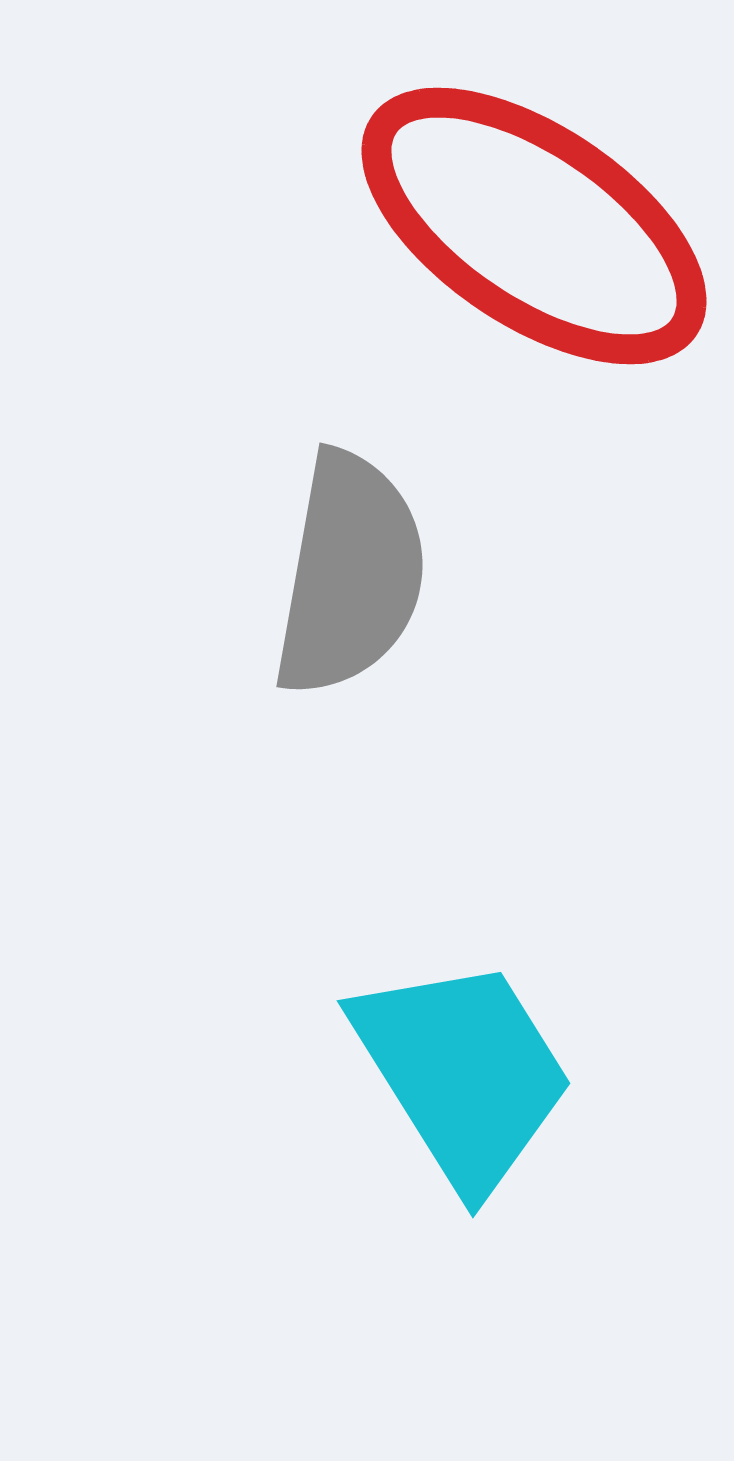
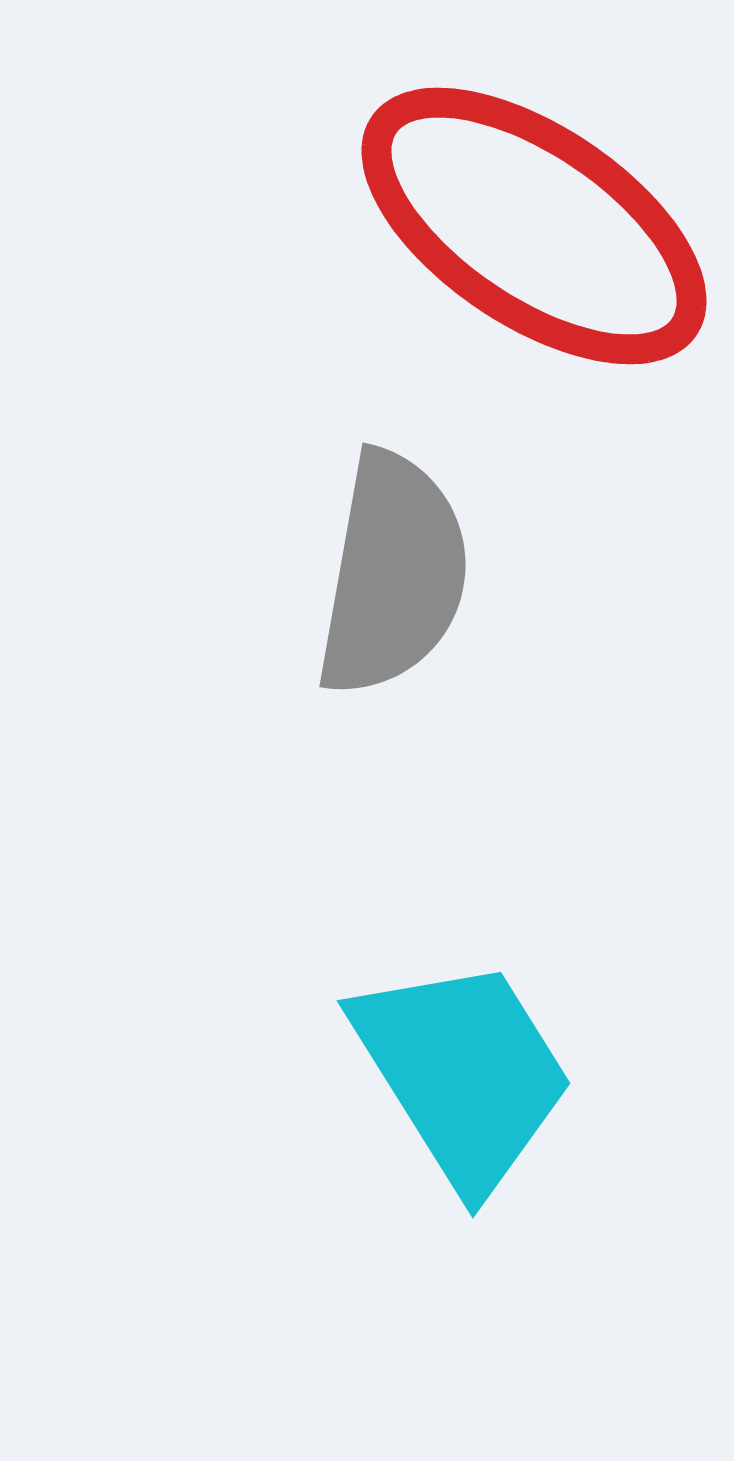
gray semicircle: moved 43 px right
